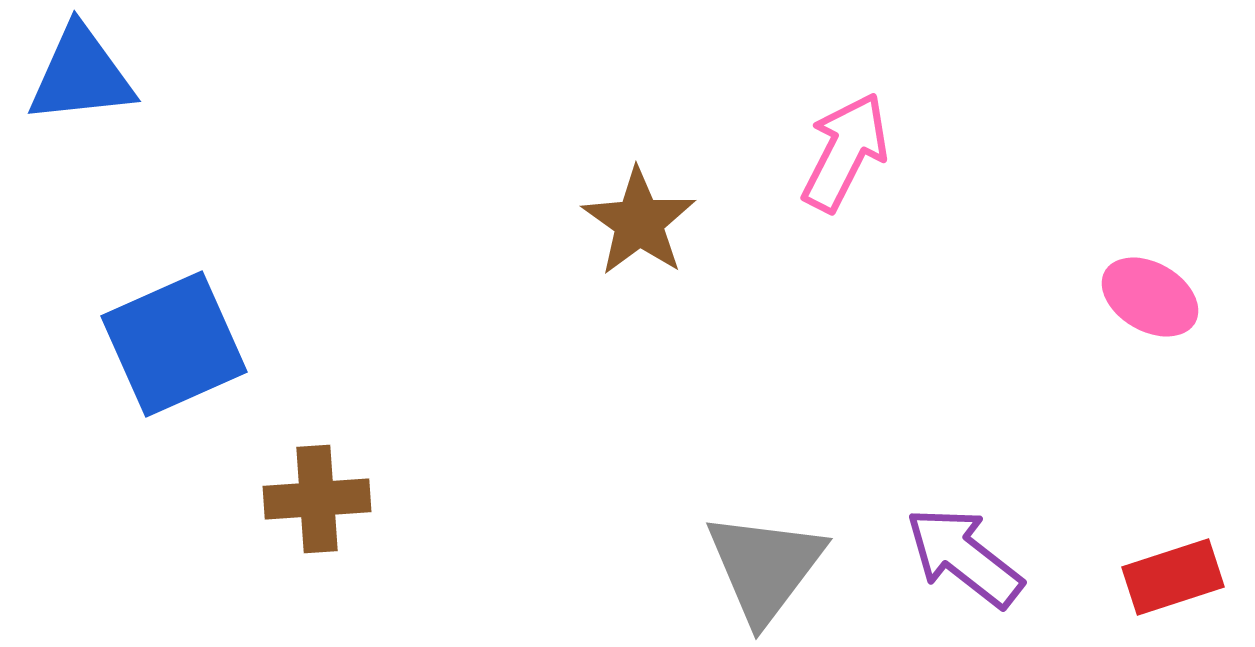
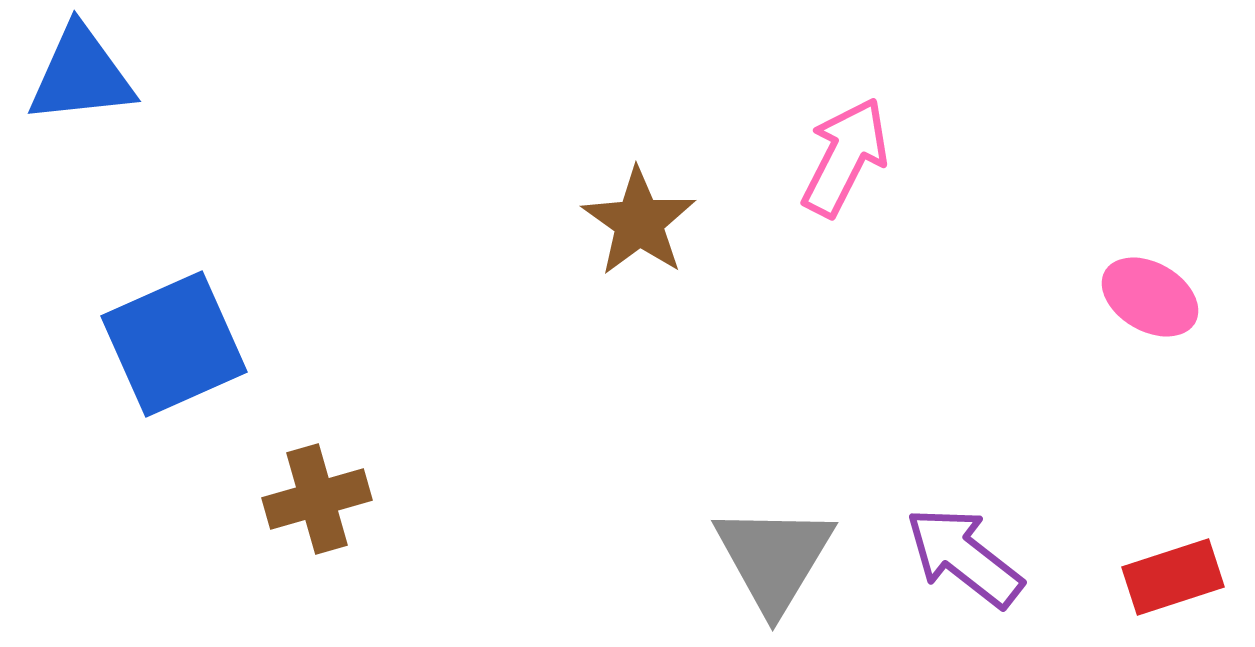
pink arrow: moved 5 px down
brown cross: rotated 12 degrees counterclockwise
gray triangle: moved 9 px right, 9 px up; rotated 6 degrees counterclockwise
